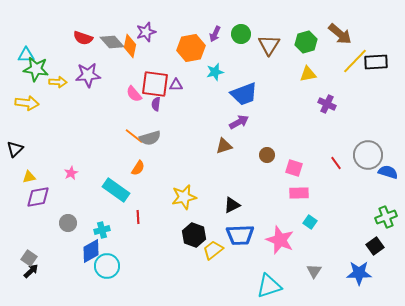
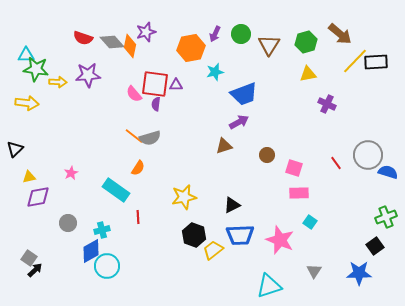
black arrow at (31, 271): moved 4 px right, 1 px up
